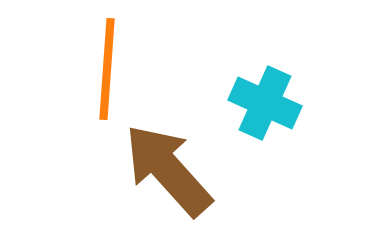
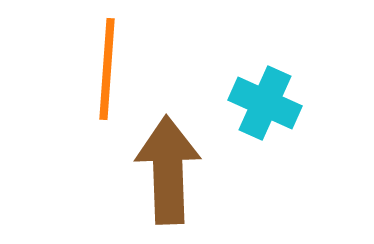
brown arrow: rotated 40 degrees clockwise
